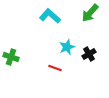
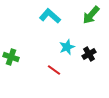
green arrow: moved 1 px right, 2 px down
red line: moved 1 px left, 2 px down; rotated 16 degrees clockwise
